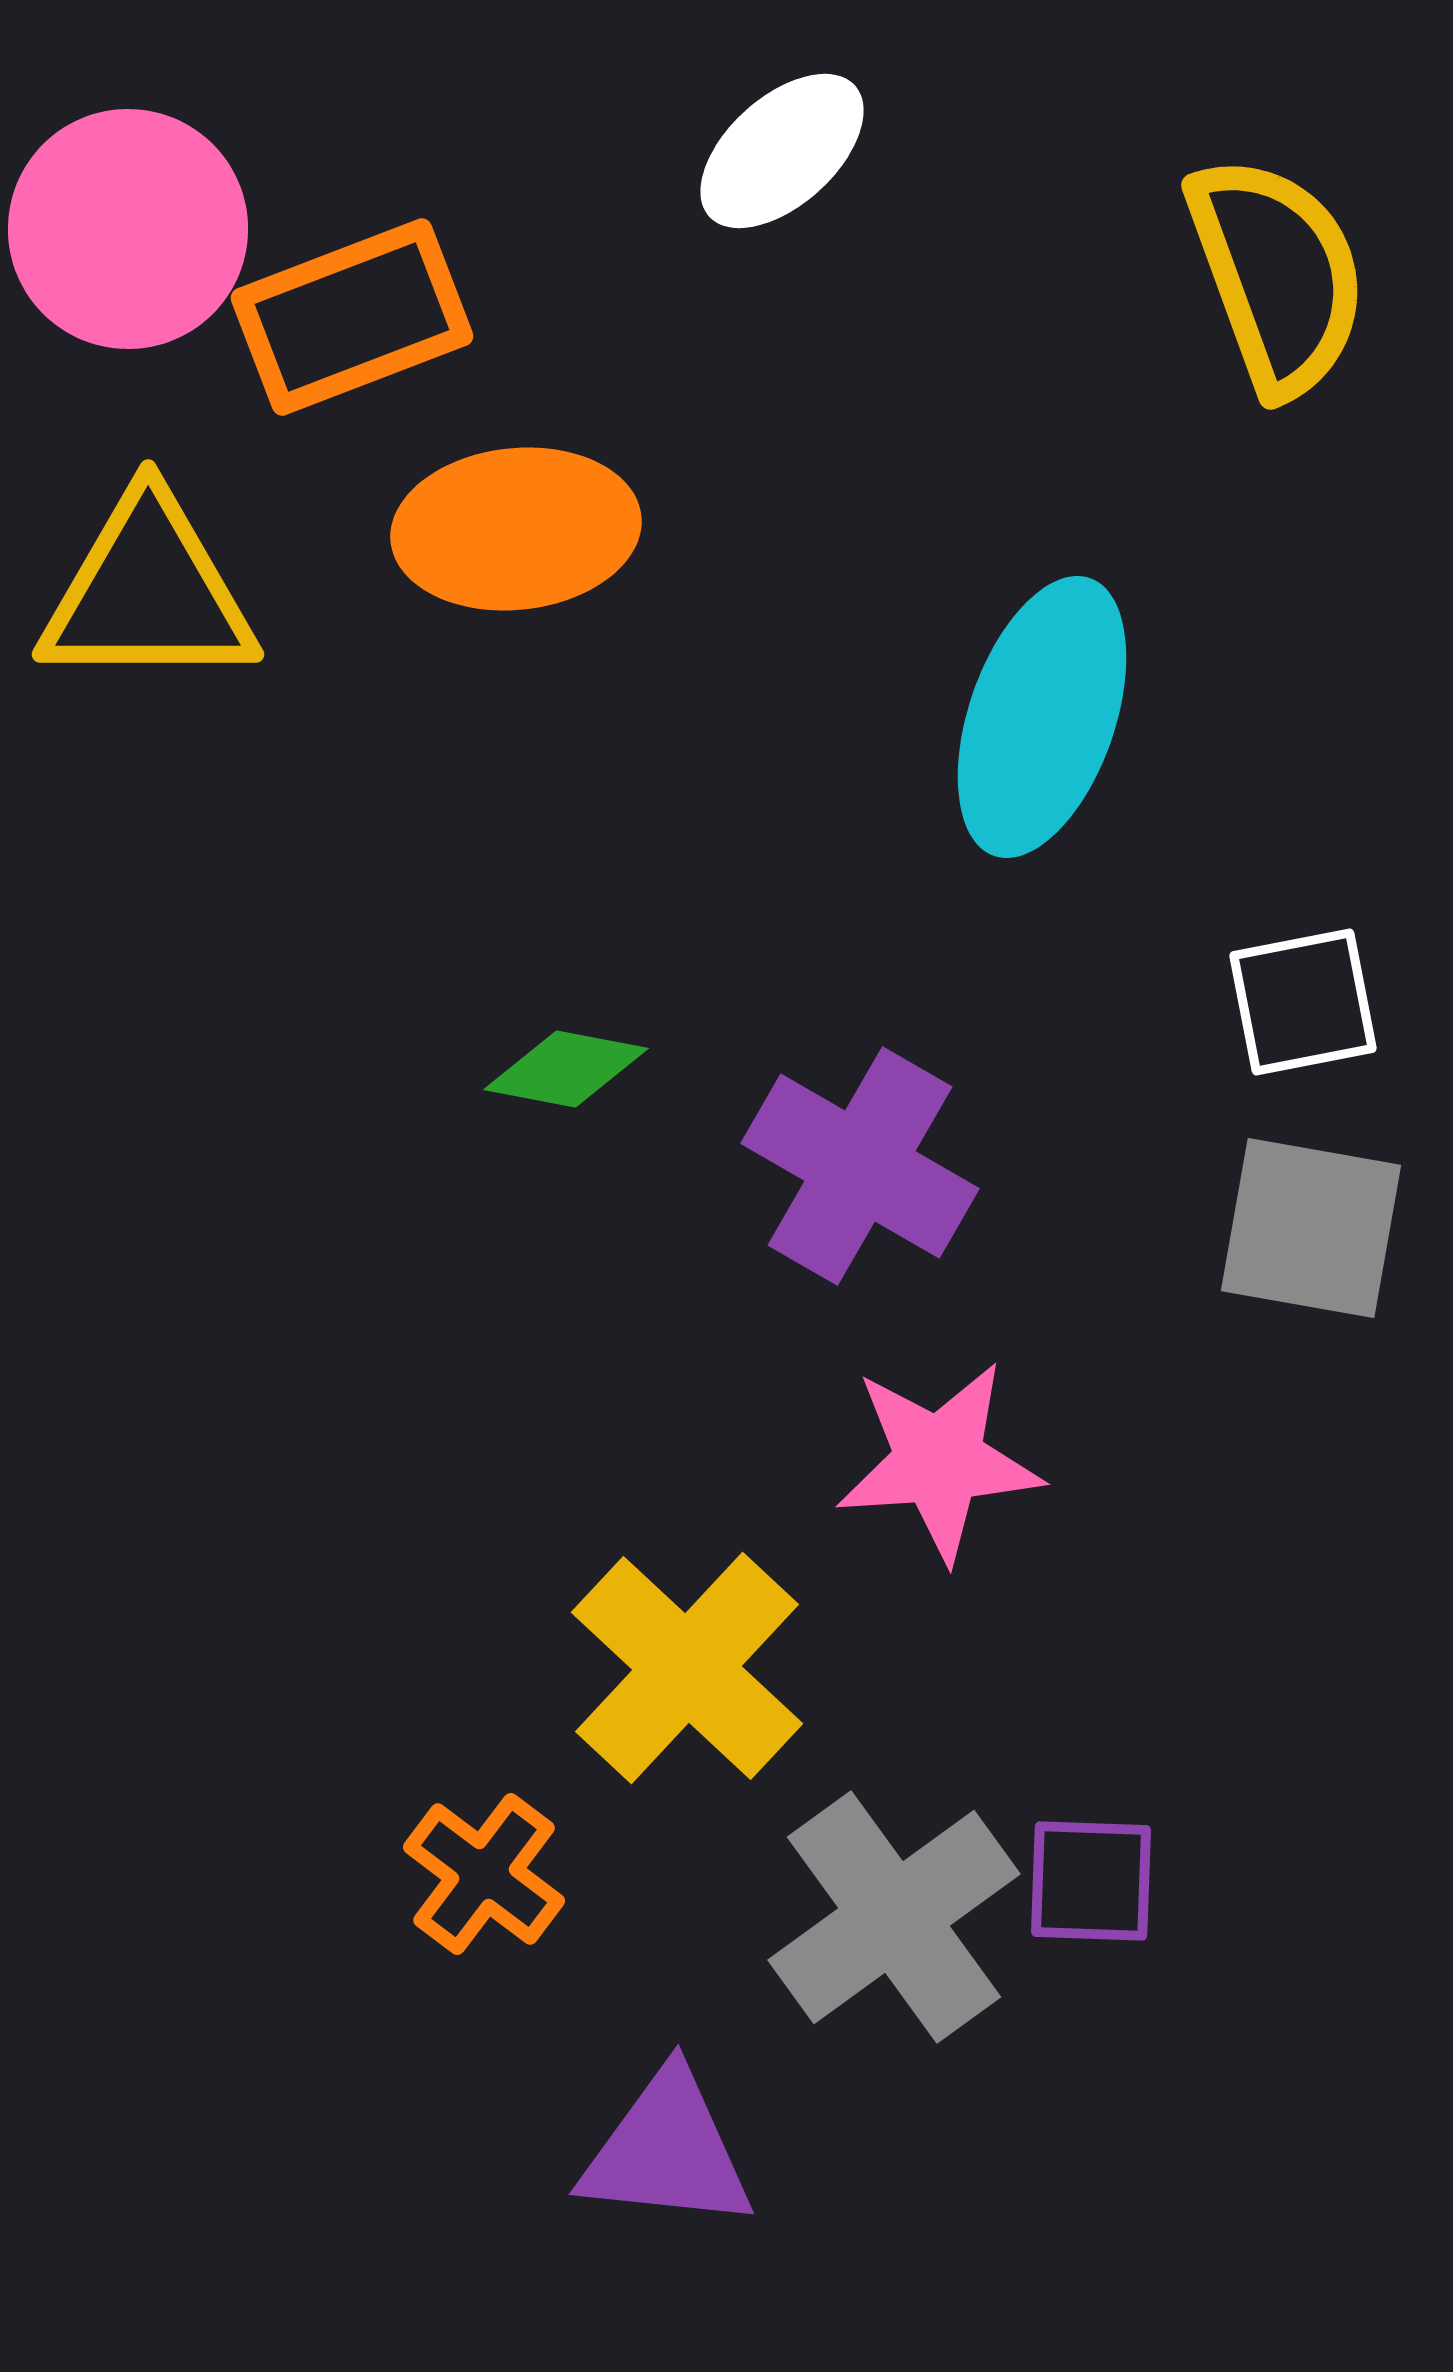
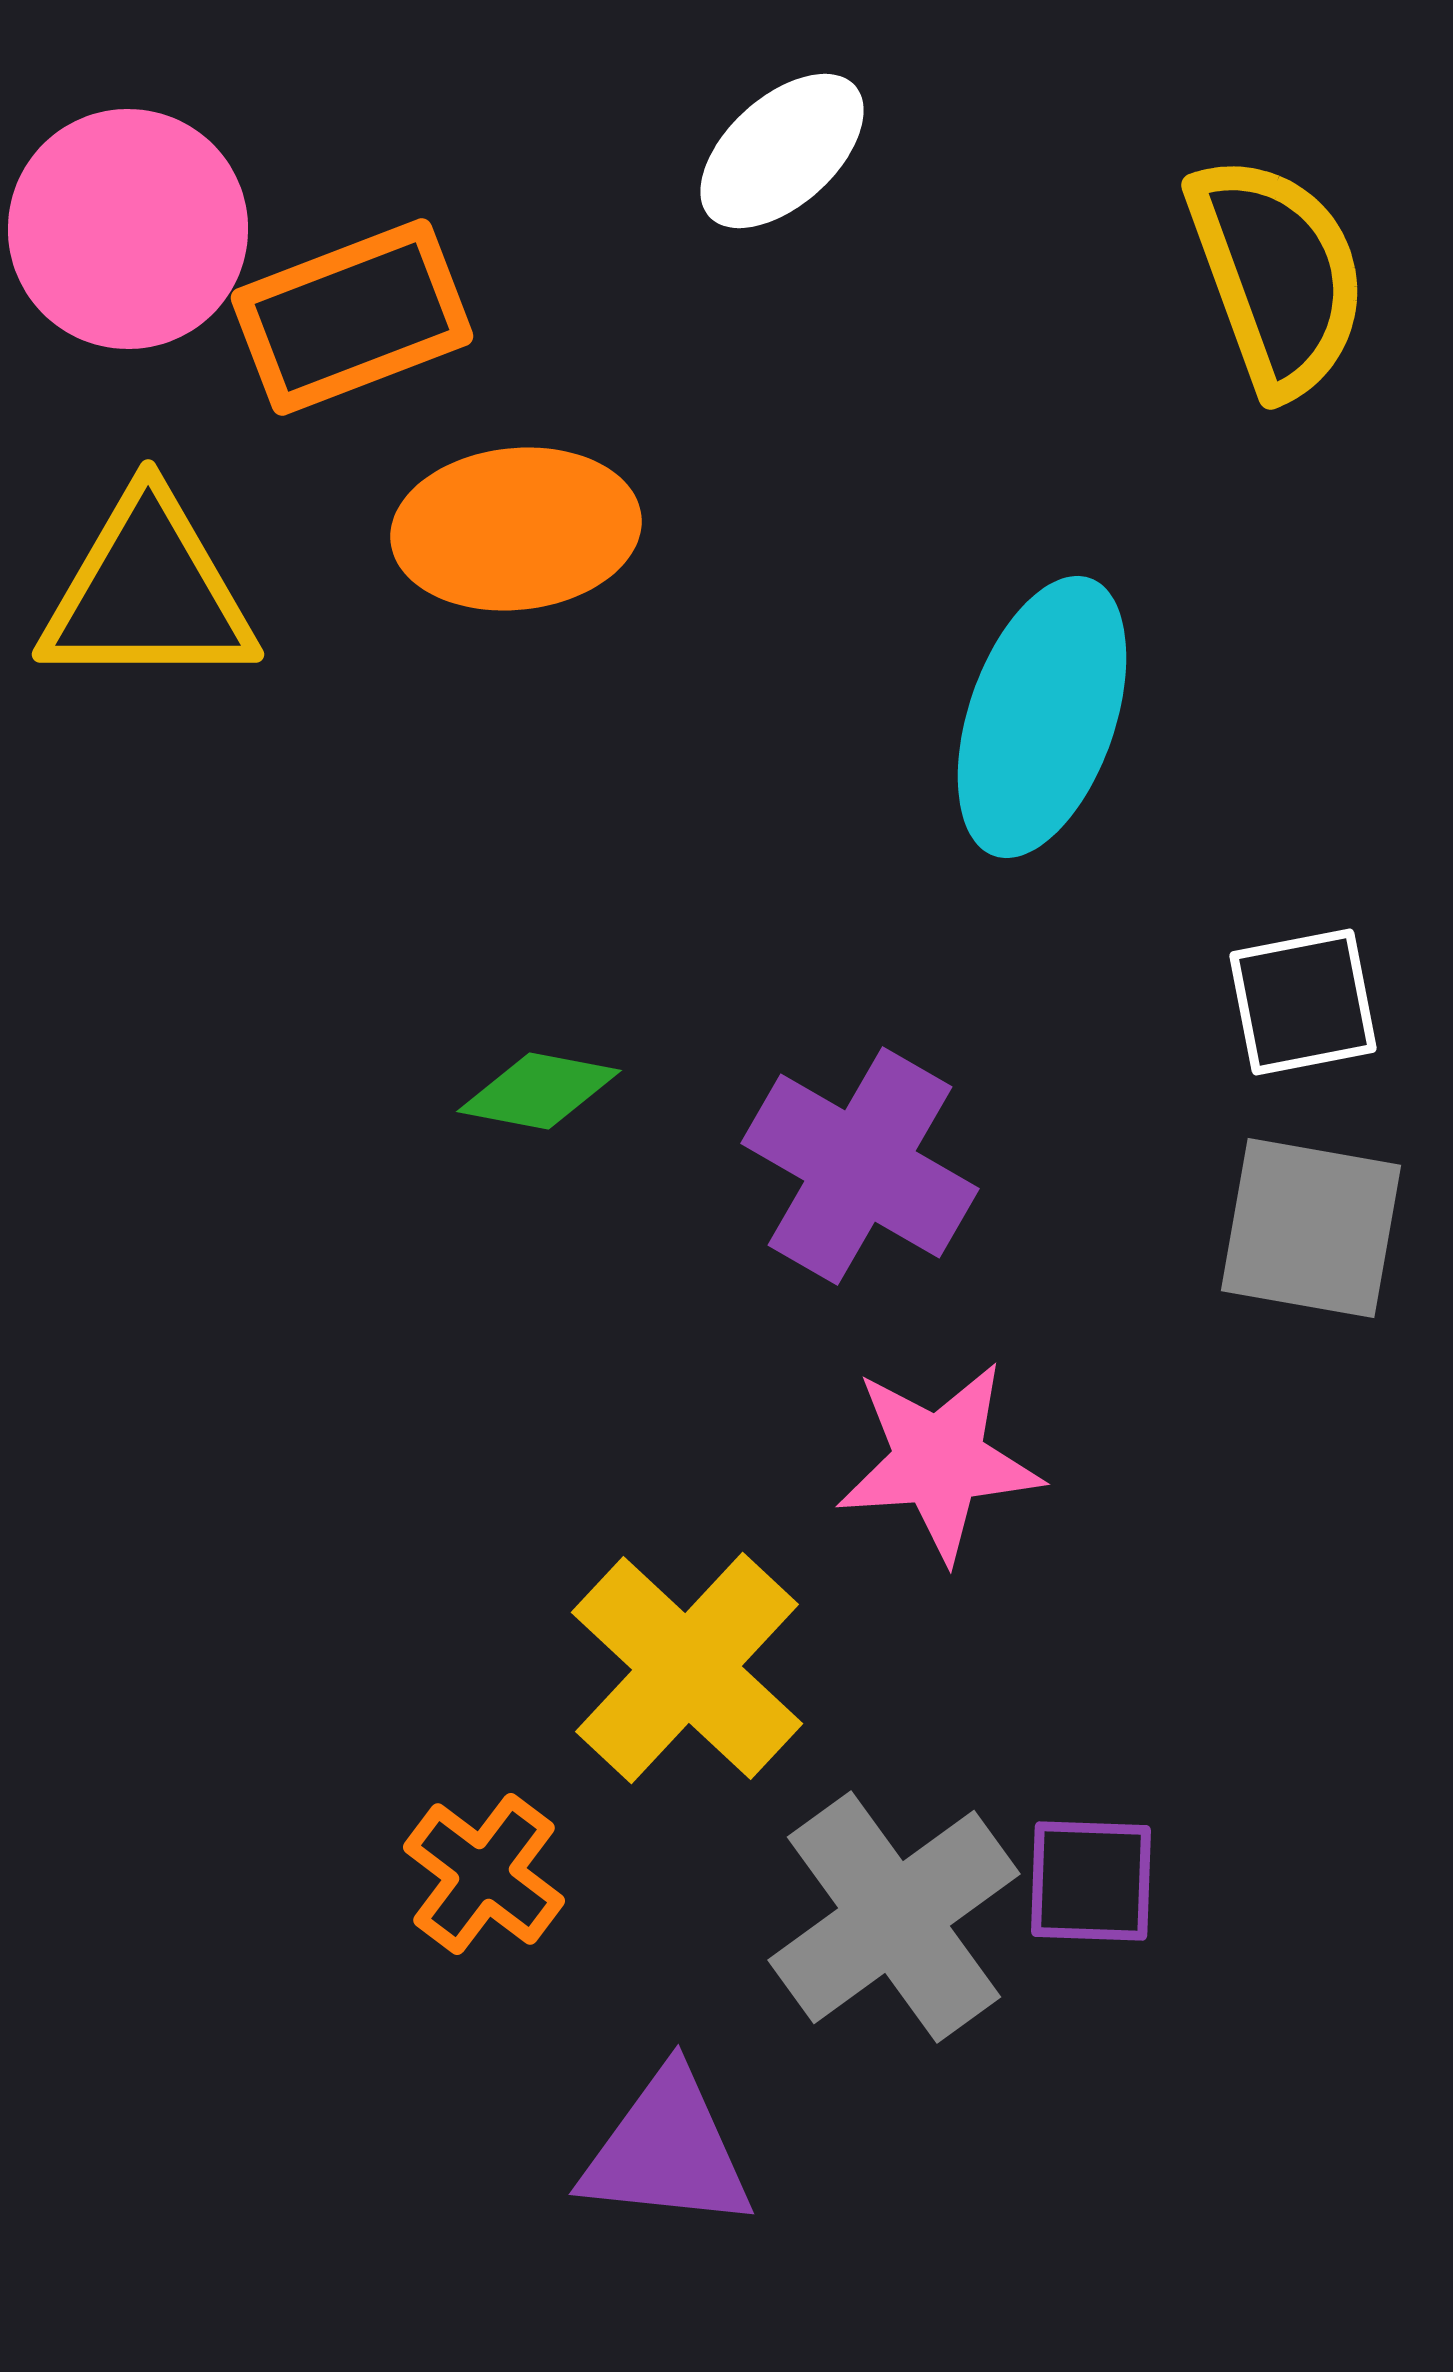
green diamond: moved 27 px left, 22 px down
